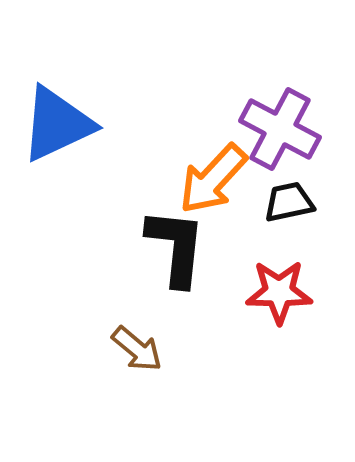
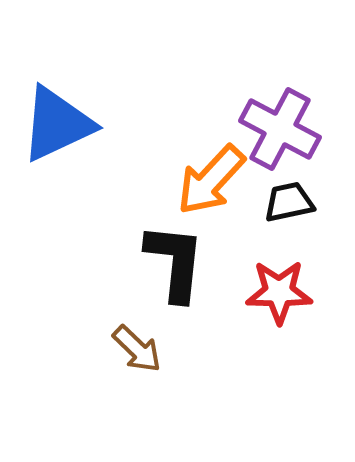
orange arrow: moved 2 px left, 1 px down
black L-shape: moved 1 px left, 15 px down
brown arrow: rotated 4 degrees clockwise
